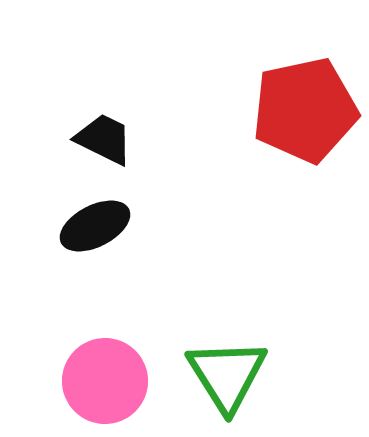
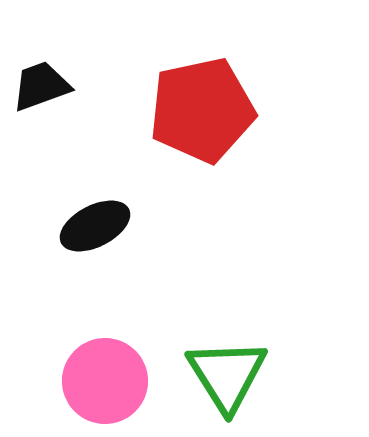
red pentagon: moved 103 px left
black trapezoid: moved 63 px left, 53 px up; rotated 46 degrees counterclockwise
